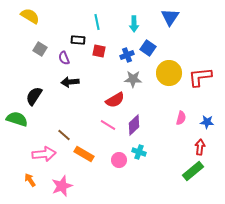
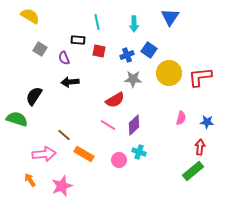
blue square: moved 1 px right, 2 px down
